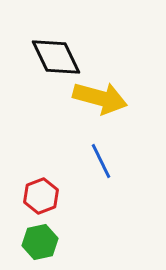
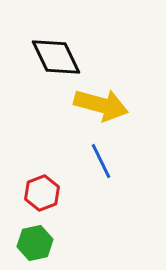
yellow arrow: moved 1 px right, 7 px down
red hexagon: moved 1 px right, 3 px up
green hexagon: moved 5 px left, 1 px down
